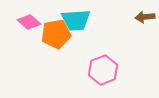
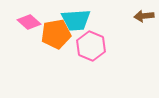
brown arrow: moved 1 px left, 1 px up
pink hexagon: moved 12 px left, 24 px up; rotated 16 degrees counterclockwise
